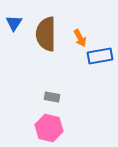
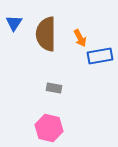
gray rectangle: moved 2 px right, 9 px up
